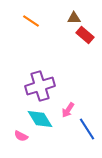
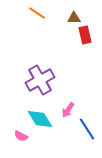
orange line: moved 6 px right, 8 px up
red rectangle: rotated 36 degrees clockwise
purple cross: moved 6 px up; rotated 12 degrees counterclockwise
